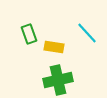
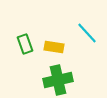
green rectangle: moved 4 px left, 10 px down
